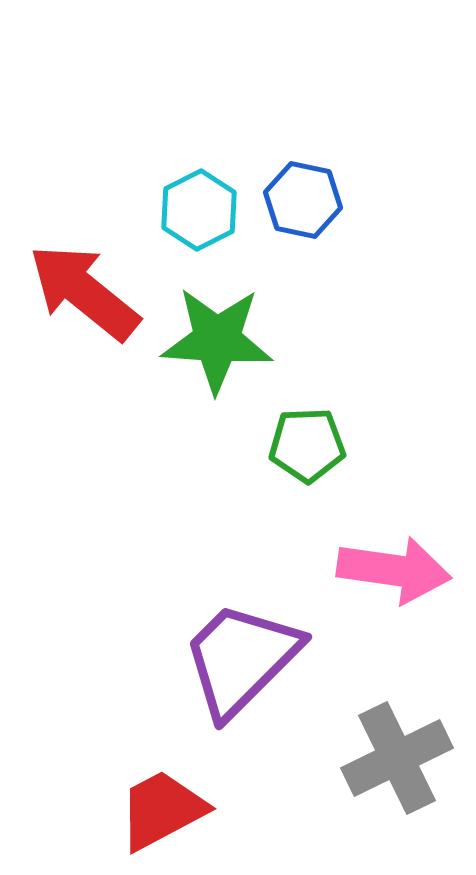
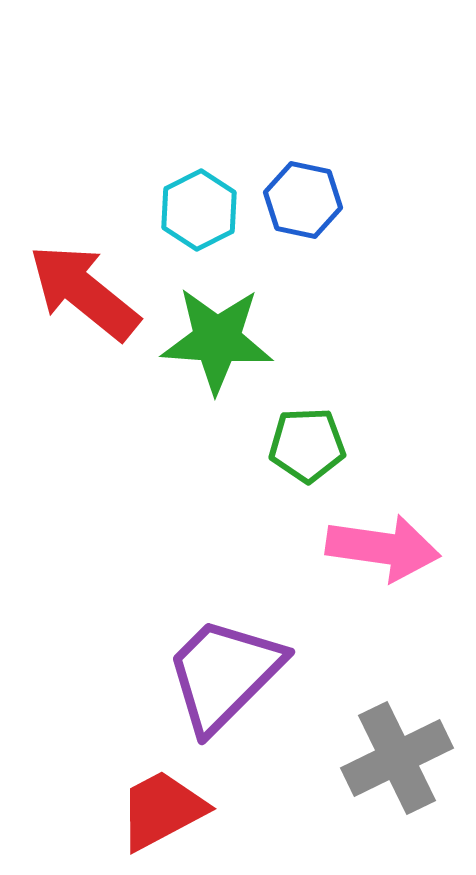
pink arrow: moved 11 px left, 22 px up
purple trapezoid: moved 17 px left, 15 px down
